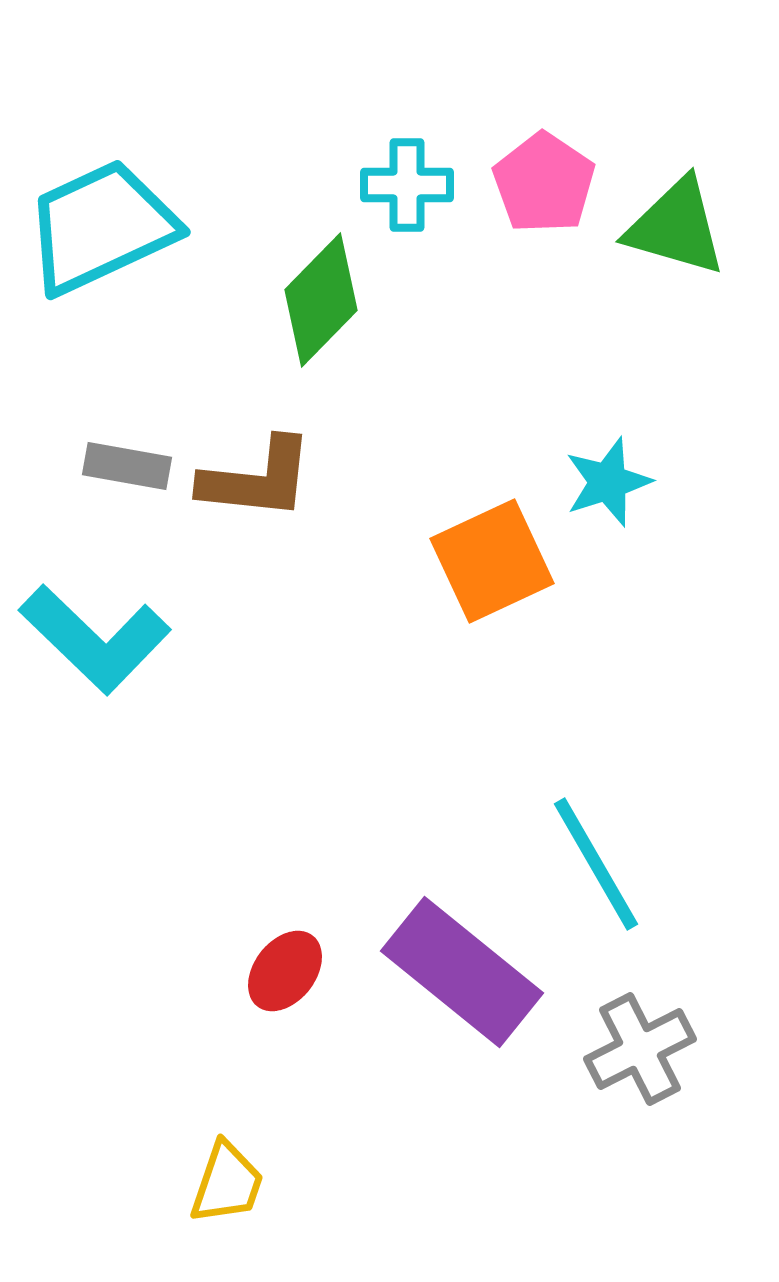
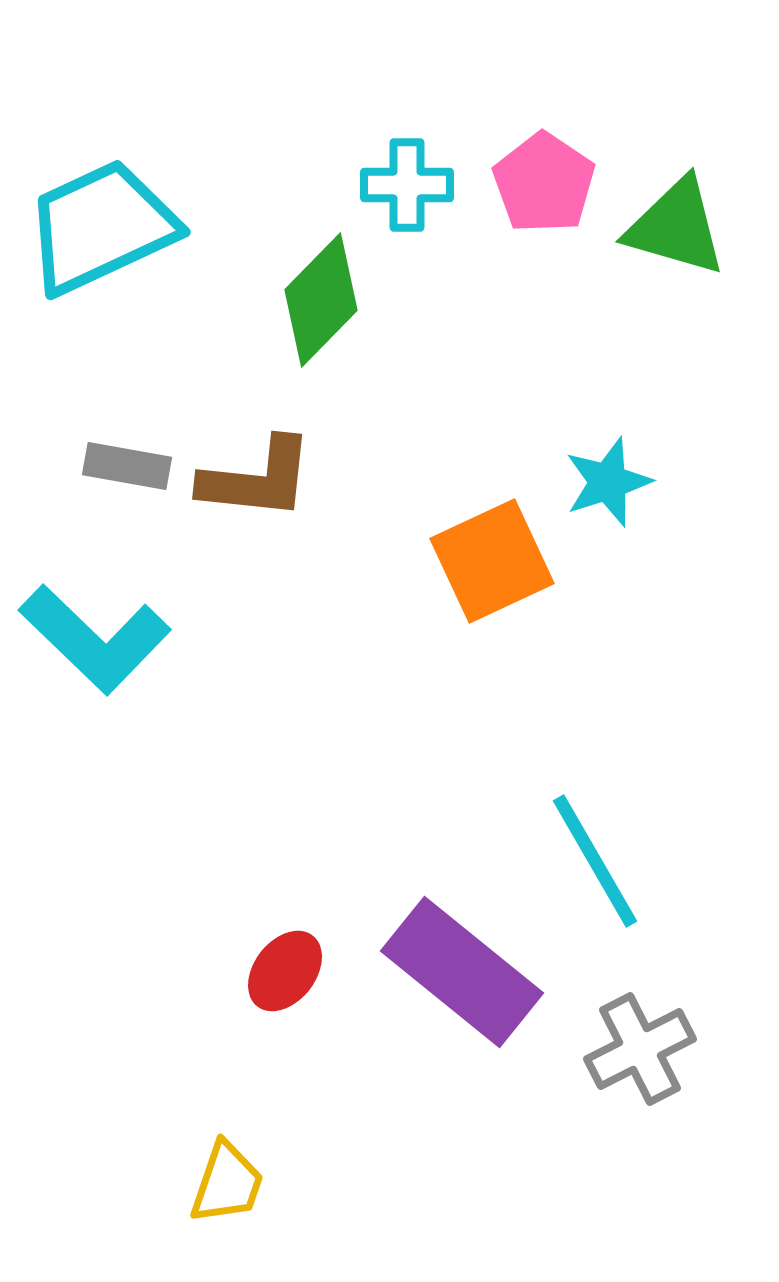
cyan line: moved 1 px left, 3 px up
